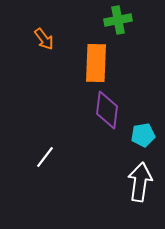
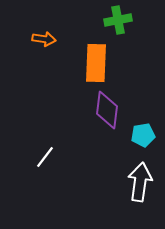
orange arrow: rotated 45 degrees counterclockwise
